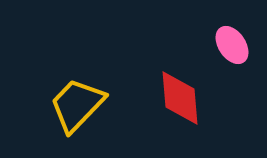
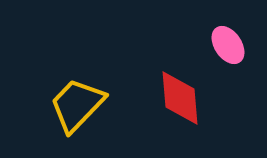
pink ellipse: moved 4 px left
